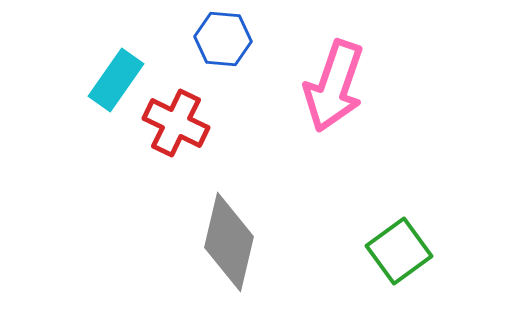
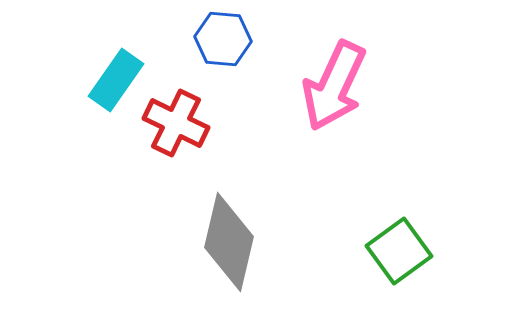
pink arrow: rotated 6 degrees clockwise
